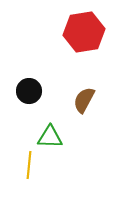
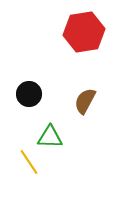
black circle: moved 3 px down
brown semicircle: moved 1 px right, 1 px down
yellow line: moved 3 px up; rotated 40 degrees counterclockwise
